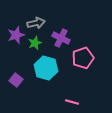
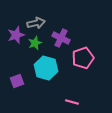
purple square: moved 1 px right, 1 px down; rotated 32 degrees clockwise
